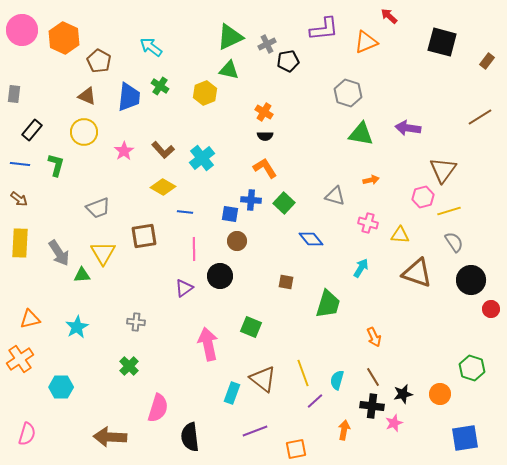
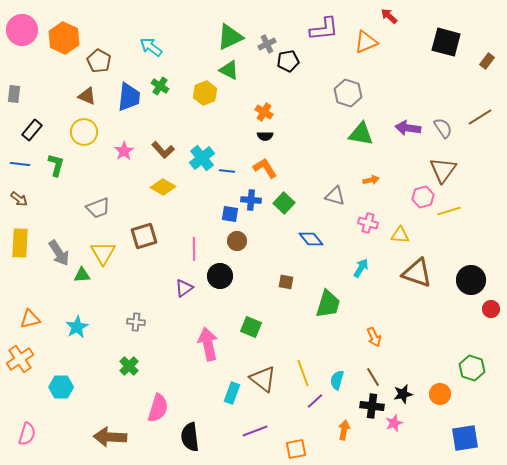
black square at (442, 42): moved 4 px right
green triangle at (229, 70): rotated 15 degrees clockwise
blue line at (185, 212): moved 42 px right, 41 px up
brown square at (144, 236): rotated 8 degrees counterclockwise
gray semicircle at (454, 242): moved 11 px left, 114 px up
